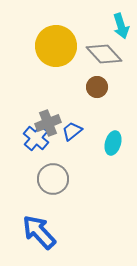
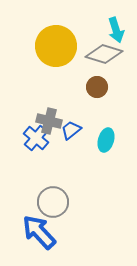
cyan arrow: moved 5 px left, 4 px down
gray diamond: rotated 30 degrees counterclockwise
gray cross: moved 1 px right, 2 px up; rotated 35 degrees clockwise
blue trapezoid: moved 1 px left, 1 px up
cyan ellipse: moved 7 px left, 3 px up
gray circle: moved 23 px down
